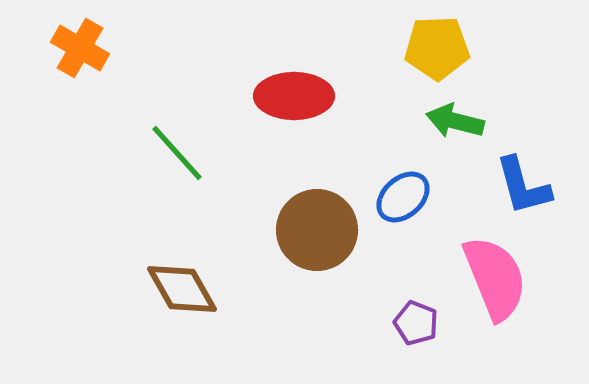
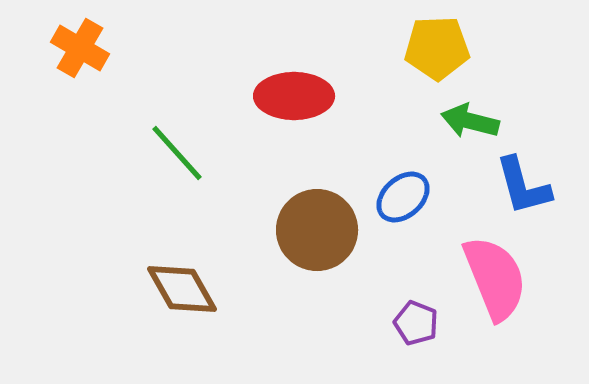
green arrow: moved 15 px right
